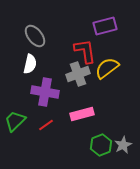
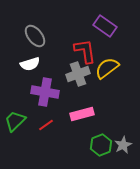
purple rectangle: rotated 50 degrees clockwise
white semicircle: rotated 60 degrees clockwise
